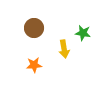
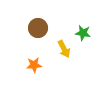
brown circle: moved 4 px right
yellow arrow: rotated 18 degrees counterclockwise
